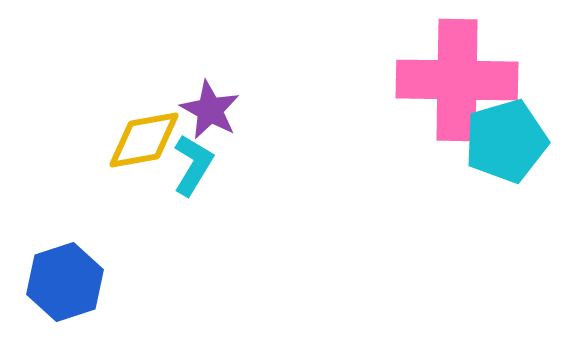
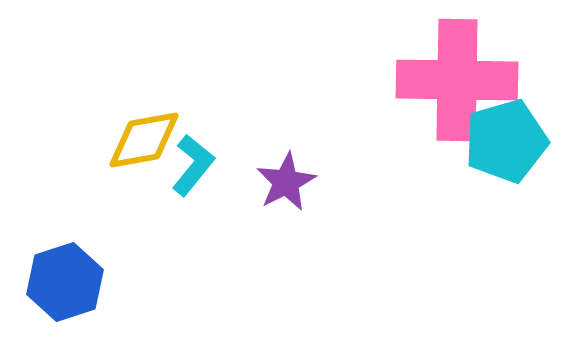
purple star: moved 76 px right, 72 px down; rotated 16 degrees clockwise
cyan L-shape: rotated 8 degrees clockwise
